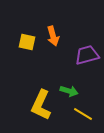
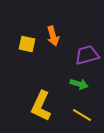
yellow square: moved 2 px down
green arrow: moved 10 px right, 7 px up
yellow L-shape: moved 1 px down
yellow line: moved 1 px left, 1 px down
